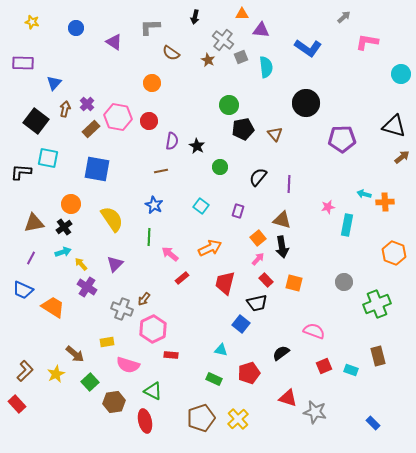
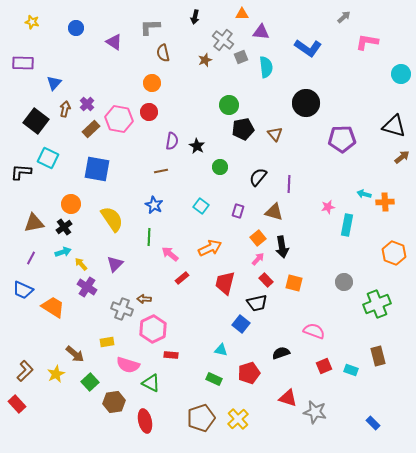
purple triangle at (261, 30): moved 2 px down
brown semicircle at (171, 53): moved 8 px left; rotated 42 degrees clockwise
brown star at (208, 60): moved 3 px left; rotated 24 degrees clockwise
pink hexagon at (118, 117): moved 1 px right, 2 px down
red circle at (149, 121): moved 9 px up
cyan square at (48, 158): rotated 15 degrees clockwise
brown triangle at (282, 220): moved 8 px left, 8 px up
brown arrow at (144, 299): rotated 56 degrees clockwise
black semicircle at (281, 353): rotated 18 degrees clockwise
green triangle at (153, 391): moved 2 px left, 8 px up
